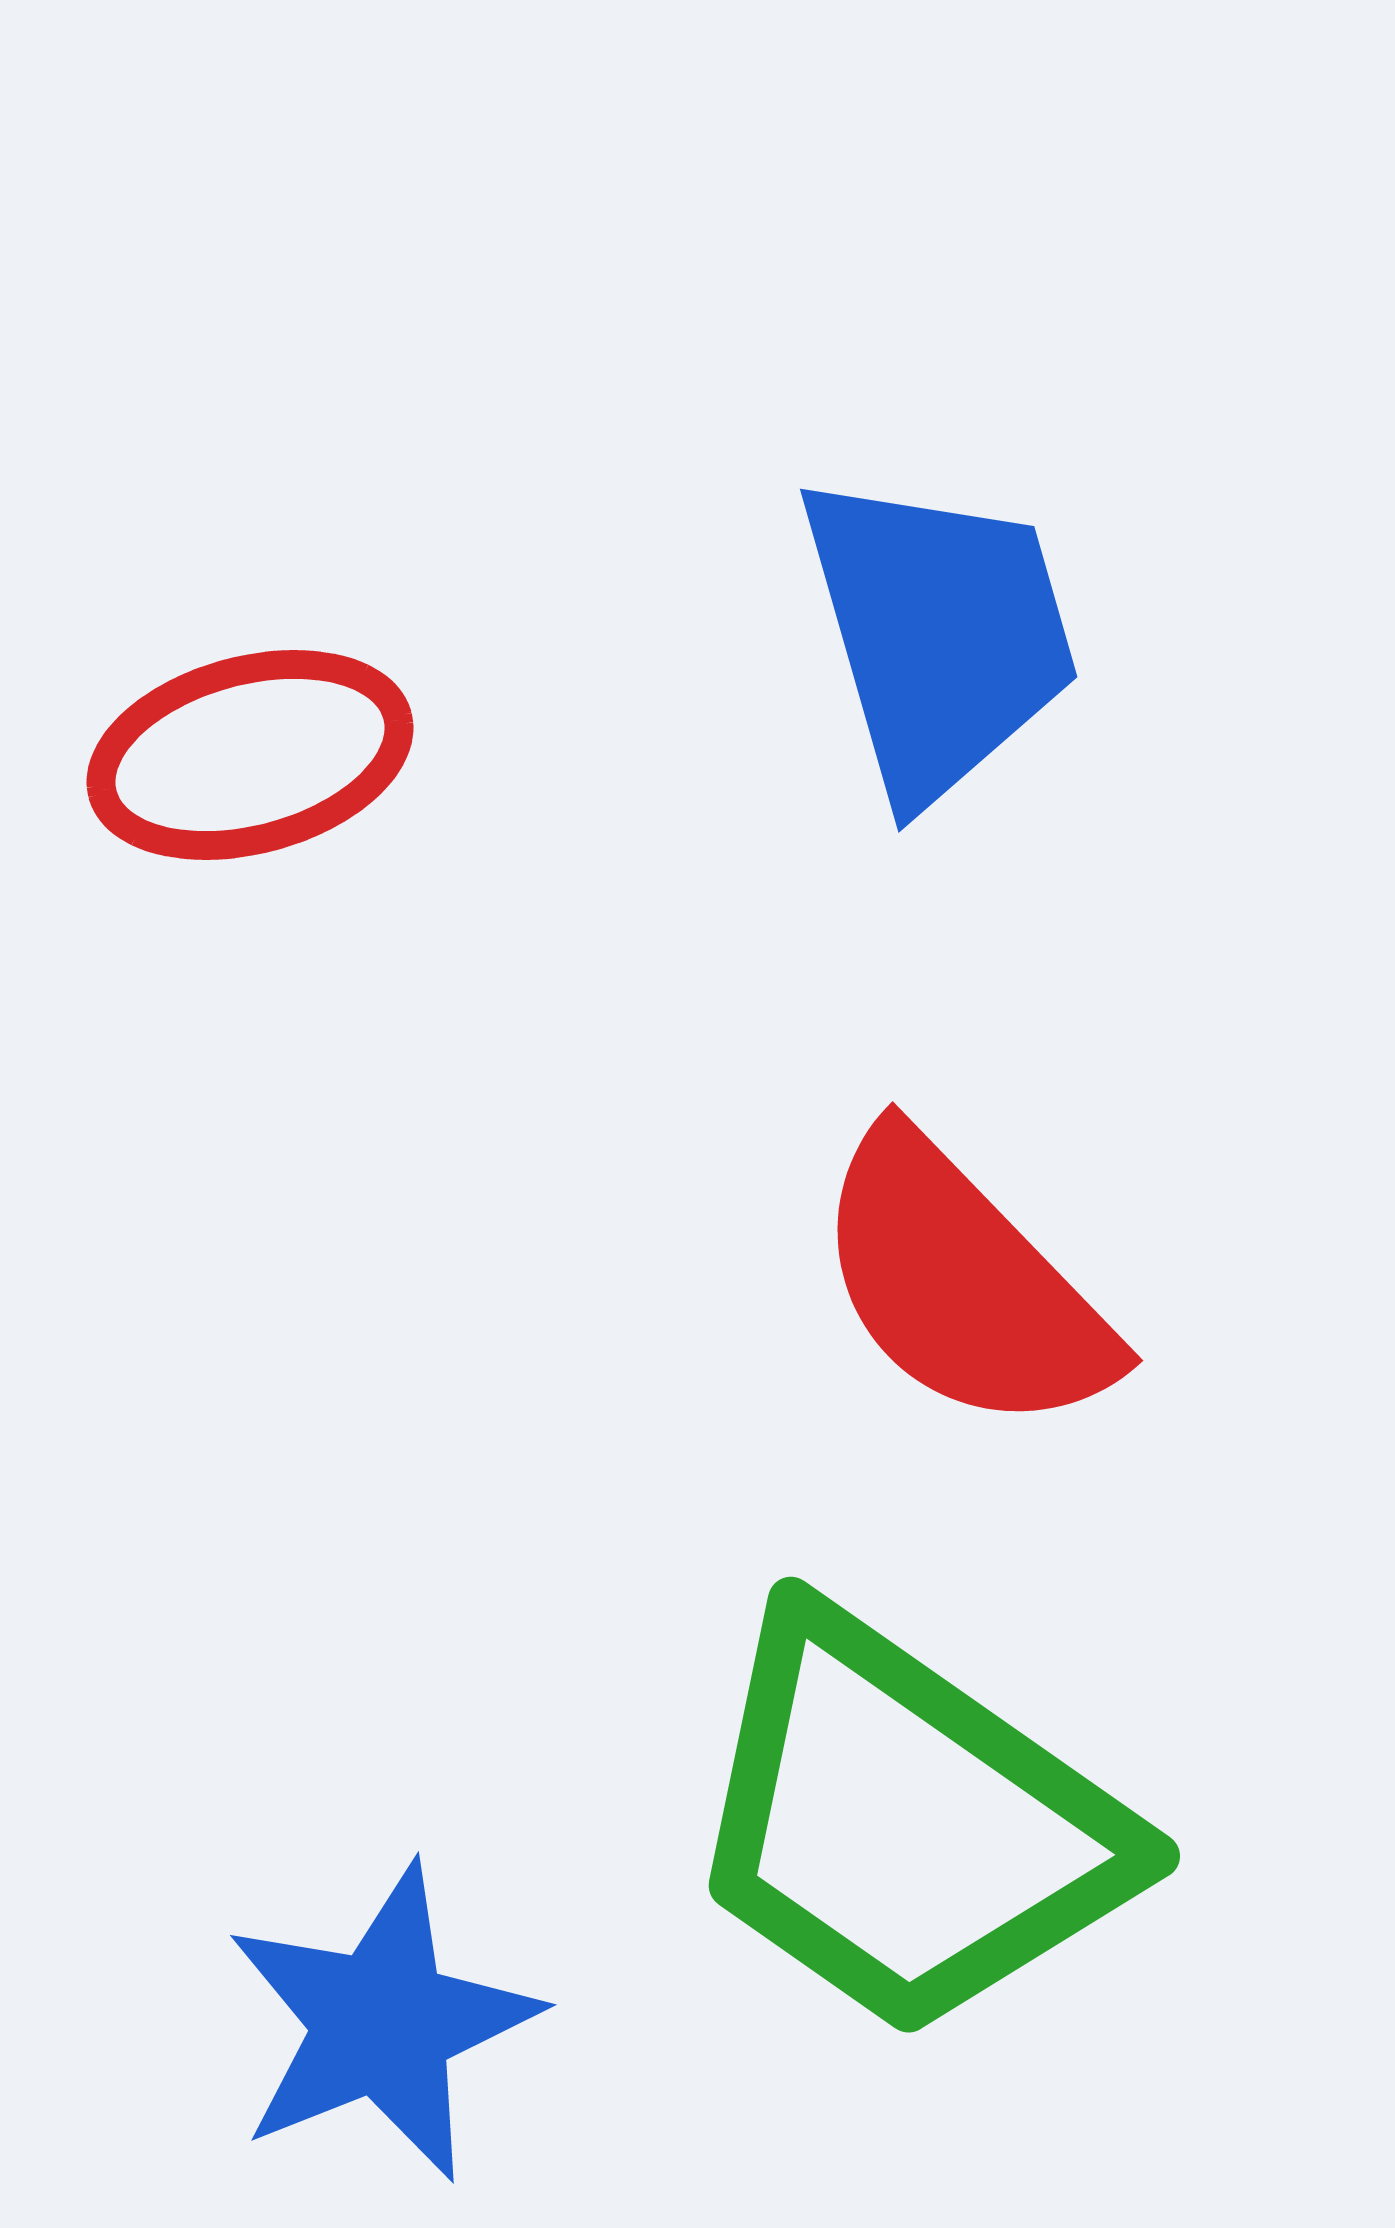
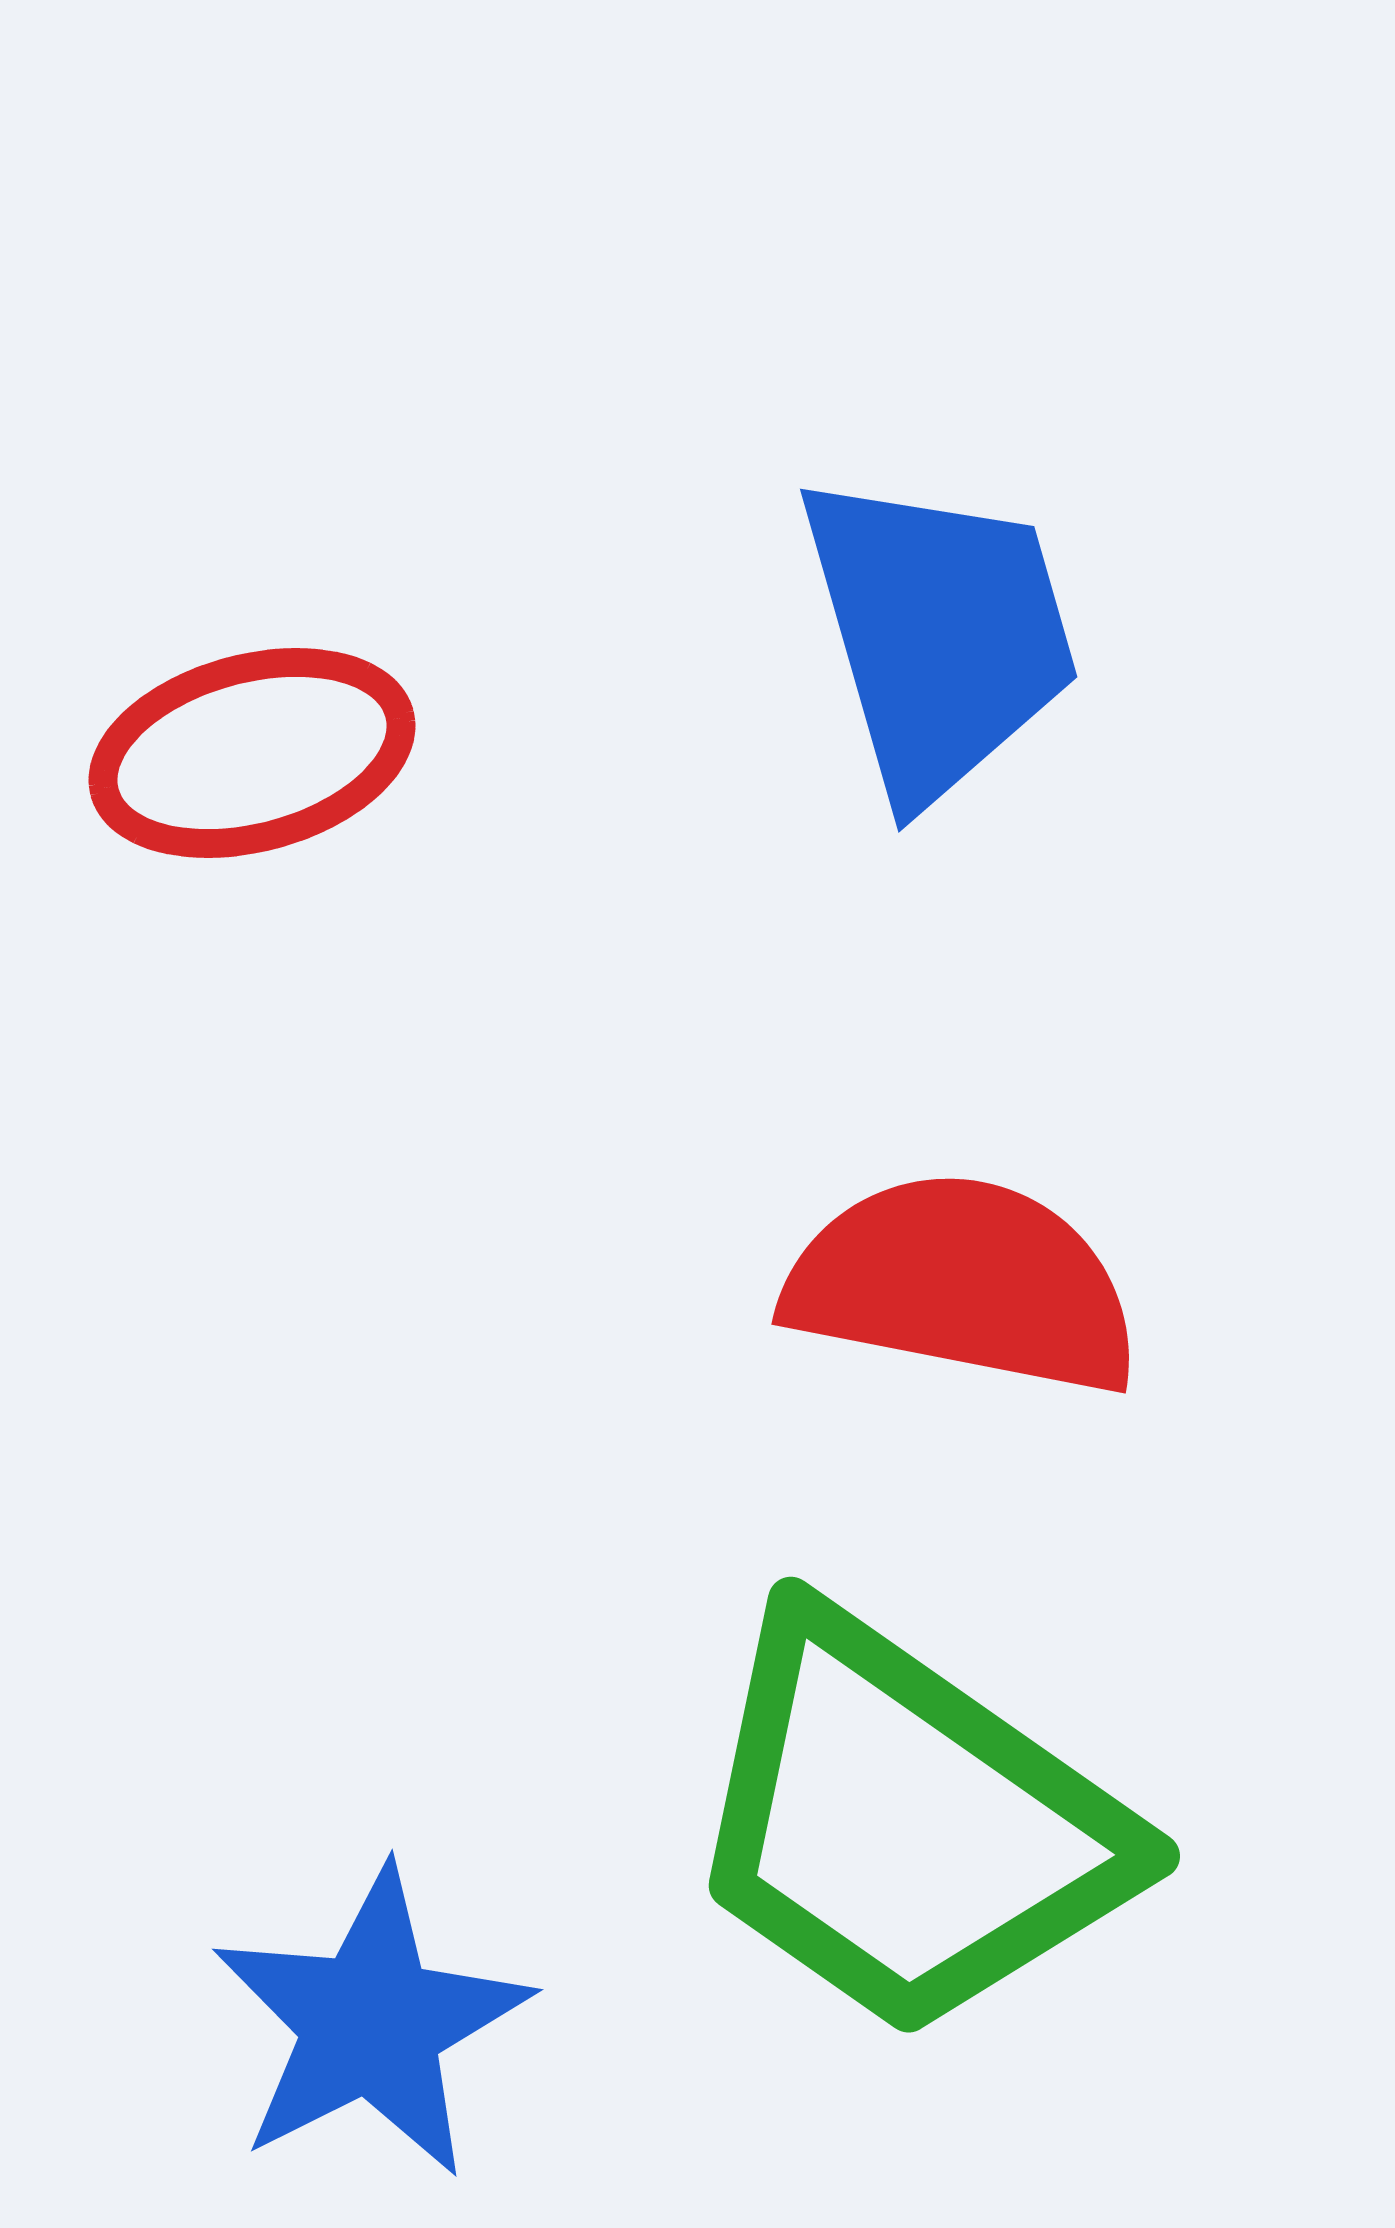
red ellipse: moved 2 px right, 2 px up
red semicircle: rotated 145 degrees clockwise
blue star: moved 11 px left; rotated 5 degrees counterclockwise
